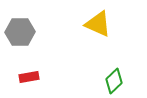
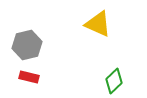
gray hexagon: moved 7 px right, 13 px down; rotated 12 degrees counterclockwise
red rectangle: rotated 24 degrees clockwise
